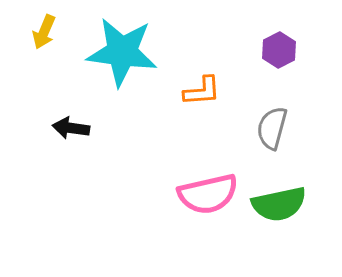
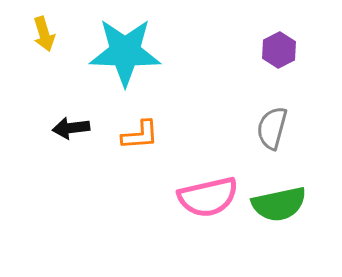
yellow arrow: moved 2 px down; rotated 40 degrees counterclockwise
cyan star: moved 3 px right; rotated 6 degrees counterclockwise
orange L-shape: moved 62 px left, 44 px down
black arrow: rotated 15 degrees counterclockwise
pink semicircle: moved 3 px down
